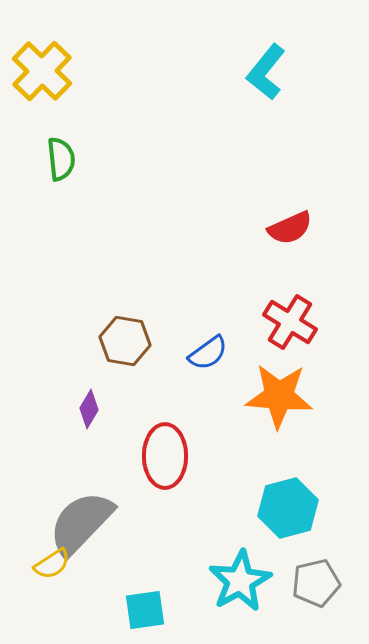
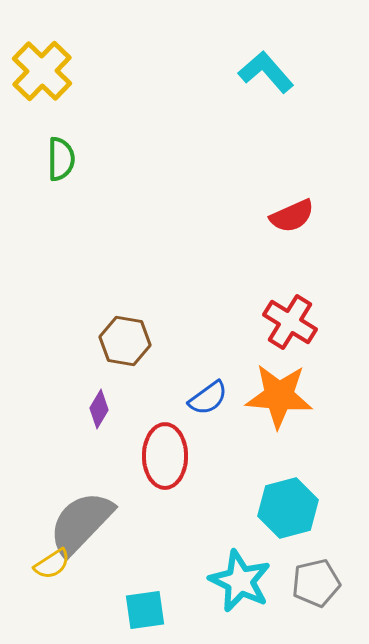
cyan L-shape: rotated 100 degrees clockwise
green semicircle: rotated 6 degrees clockwise
red semicircle: moved 2 px right, 12 px up
blue semicircle: moved 45 px down
purple diamond: moved 10 px right
cyan star: rotated 18 degrees counterclockwise
